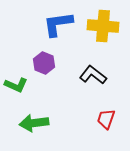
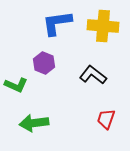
blue L-shape: moved 1 px left, 1 px up
